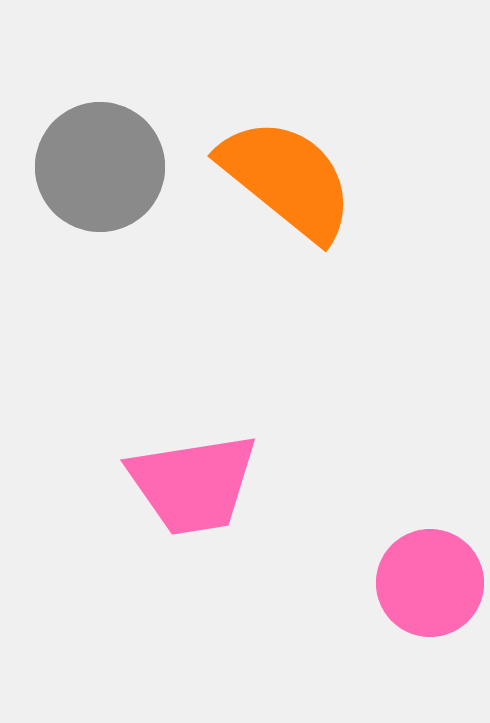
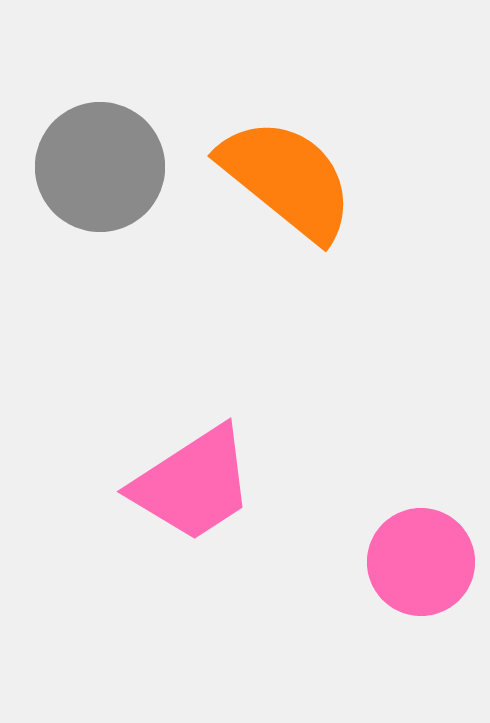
pink trapezoid: rotated 24 degrees counterclockwise
pink circle: moved 9 px left, 21 px up
